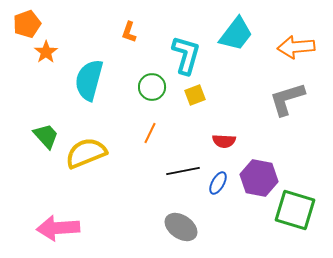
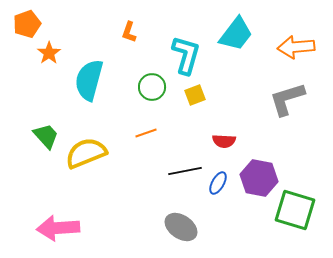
orange star: moved 3 px right, 1 px down
orange line: moved 4 px left; rotated 45 degrees clockwise
black line: moved 2 px right
